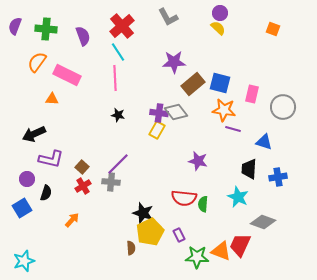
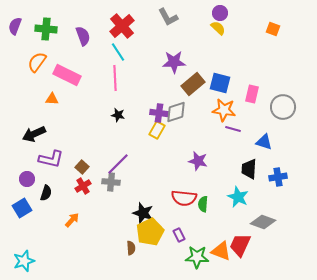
gray diamond at (176, 112): rotated 70 degrees counterclockwise
